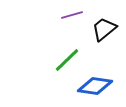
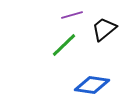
green line: moved 3 px left, 15 px up
blue diamond: moved 3 px left, 1 px up
